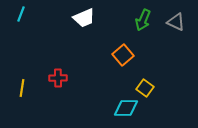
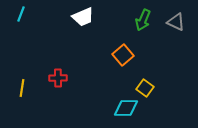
white trapezoid: moved 1 px left, 1 px up
